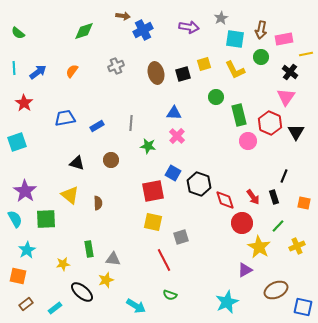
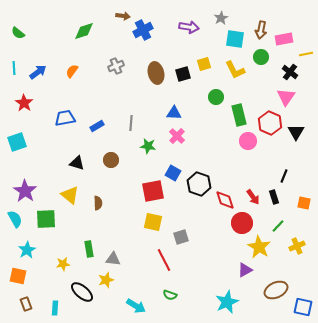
brown rectangle at (26, 304): rotated 72 degrees counterclockwise
cyan rectangle at (55, 308): rotated 48 degrees counterclockwise
